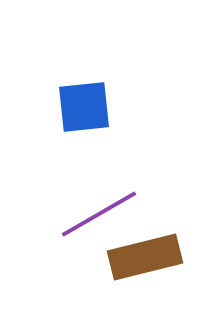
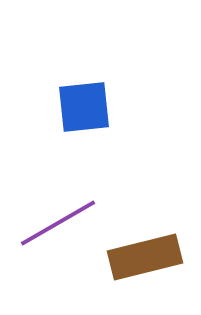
purple line: moved 41 px left, 9 px down
